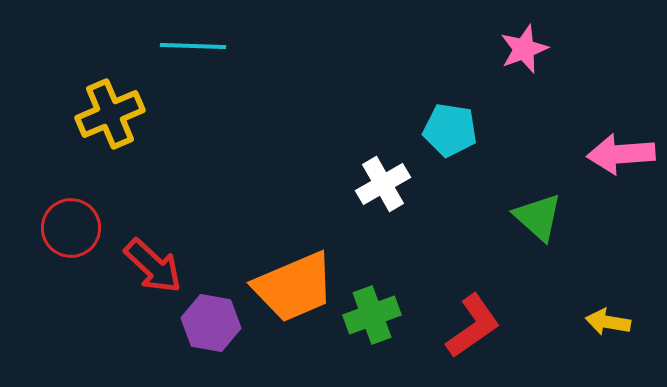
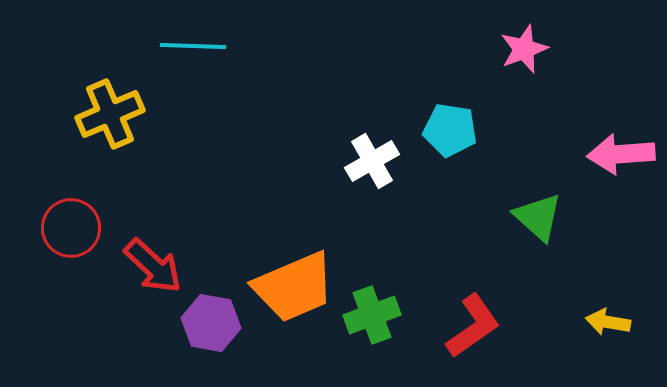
white cross: moved 11 px left, 23 px up
